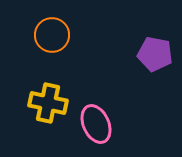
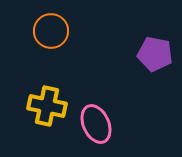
orange circle: moved 1 px left, 4 px up
yellow cross: moved 1 px left, 3 px down
